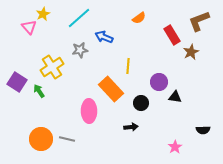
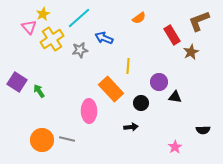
blue arrow: moved 1 px down
yellow cross: moved 28 px up
orange circle: moved 1 px right, 1 px down
